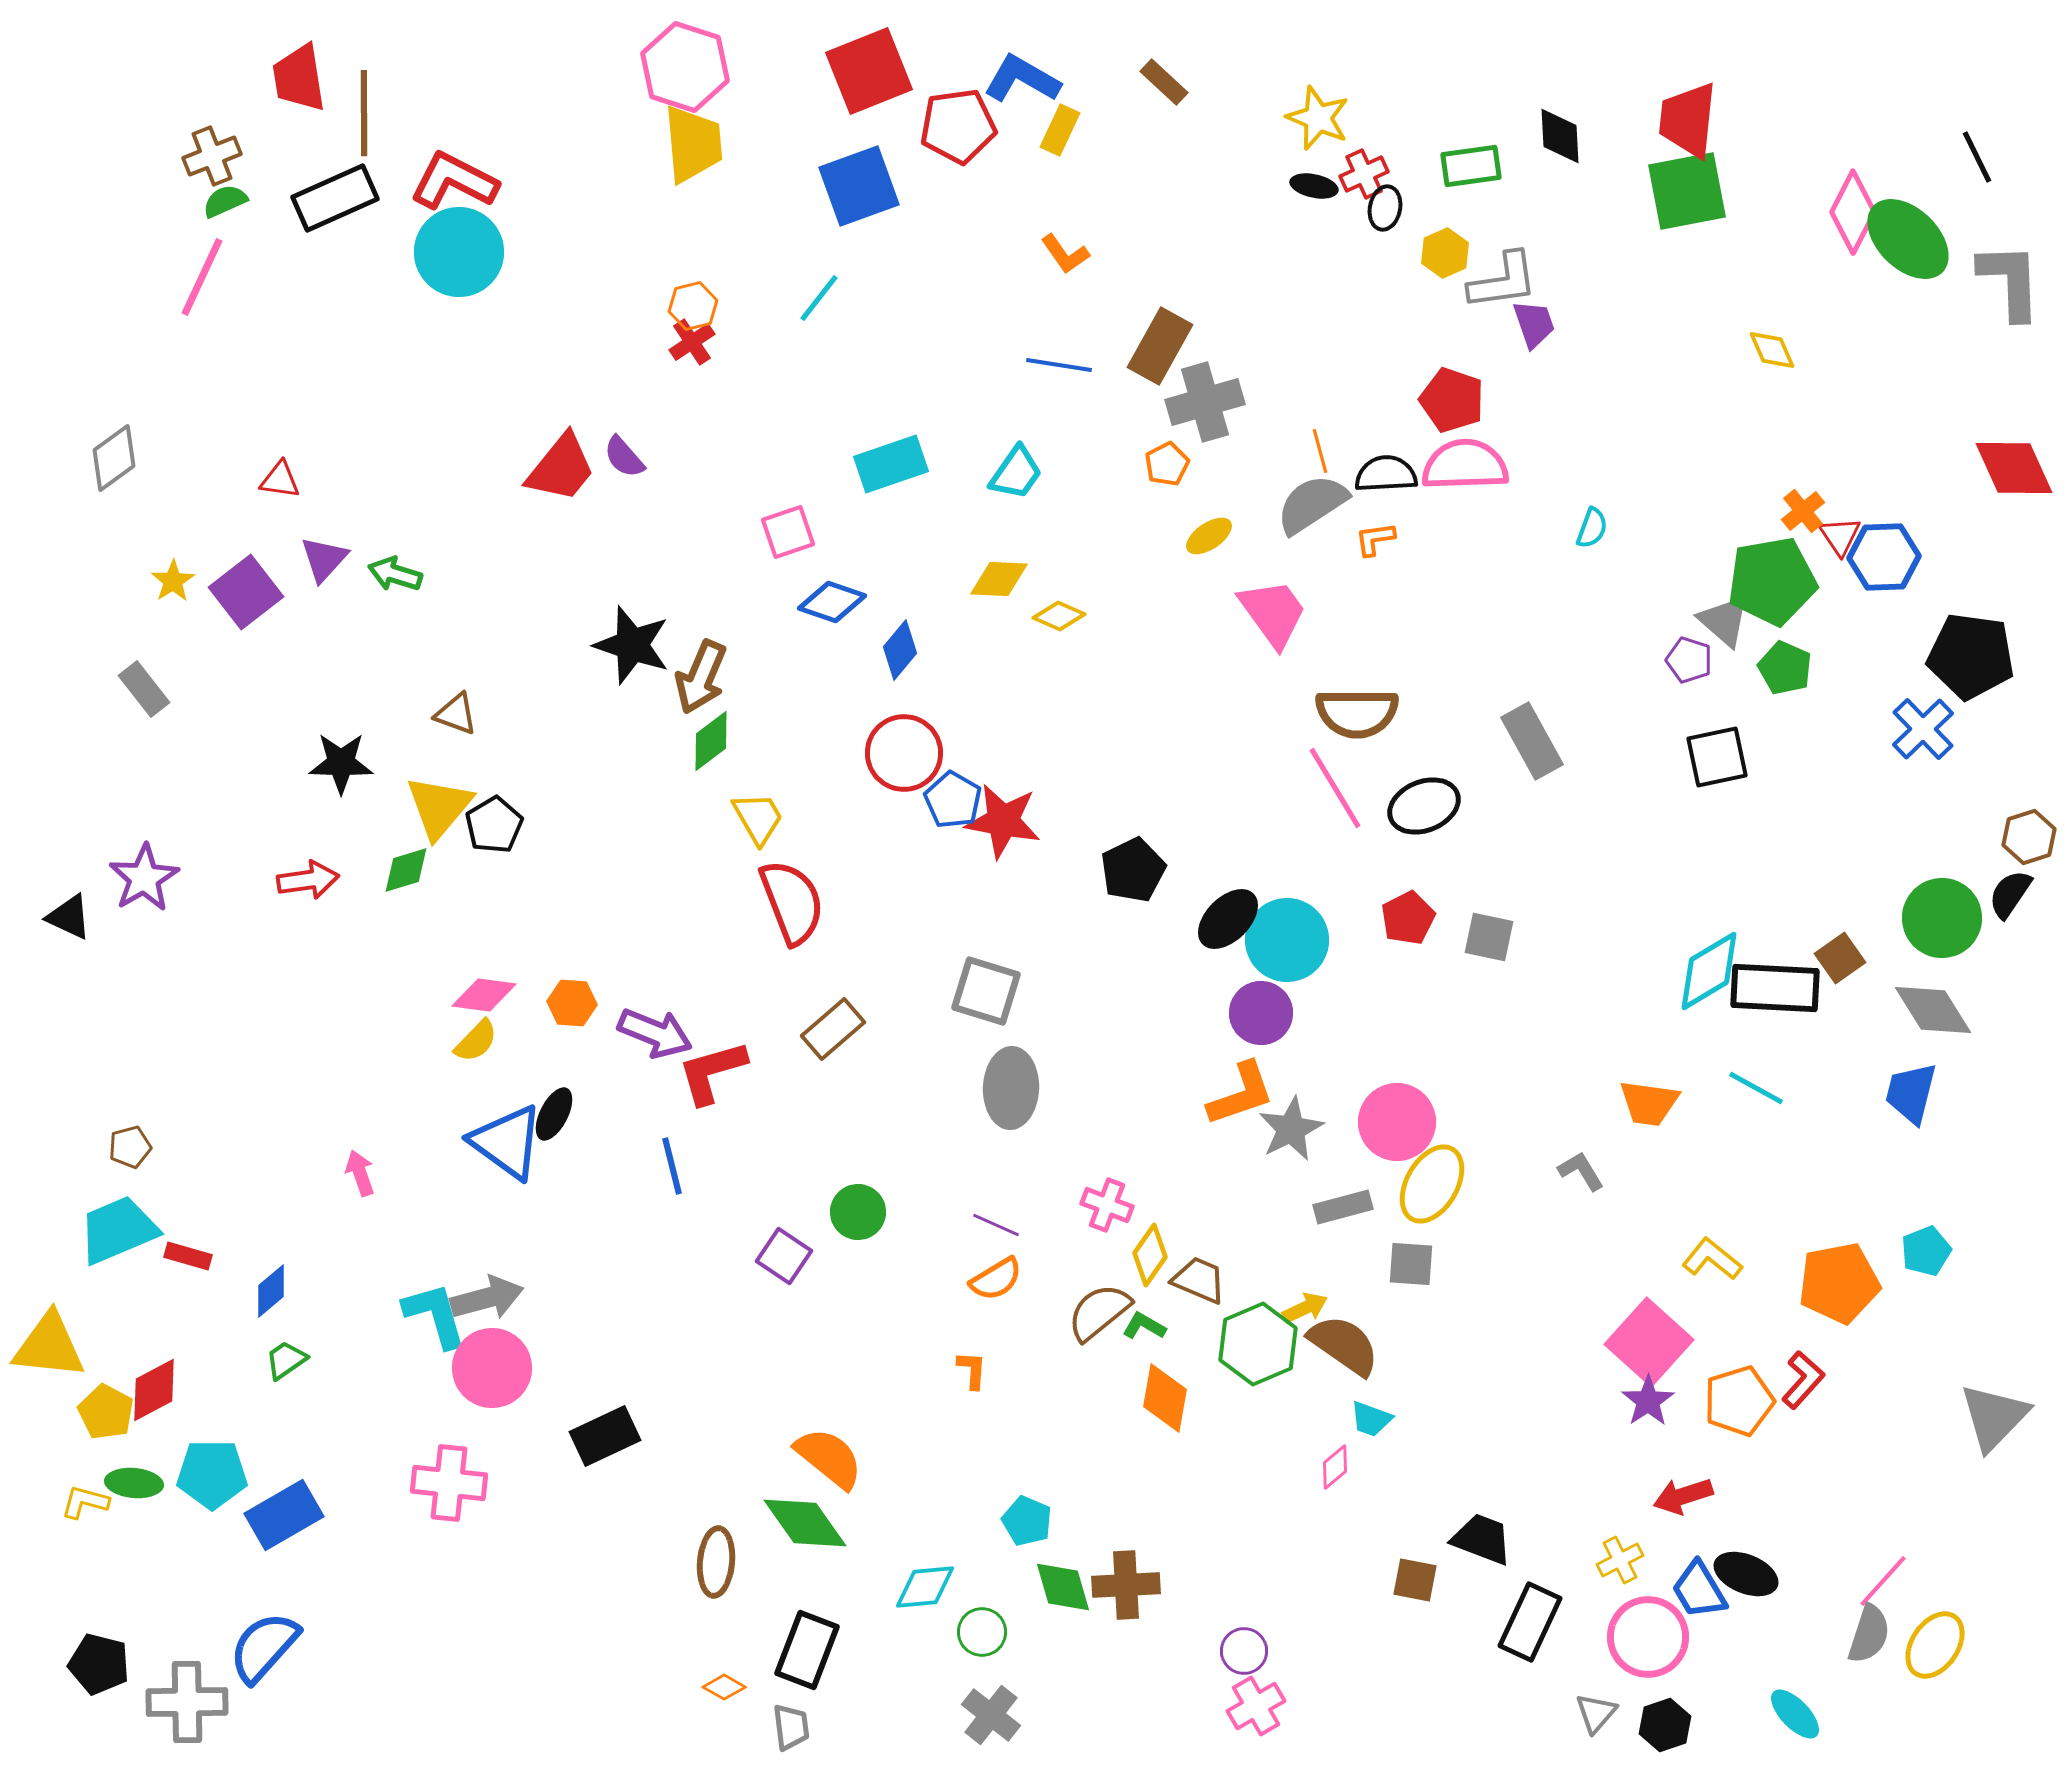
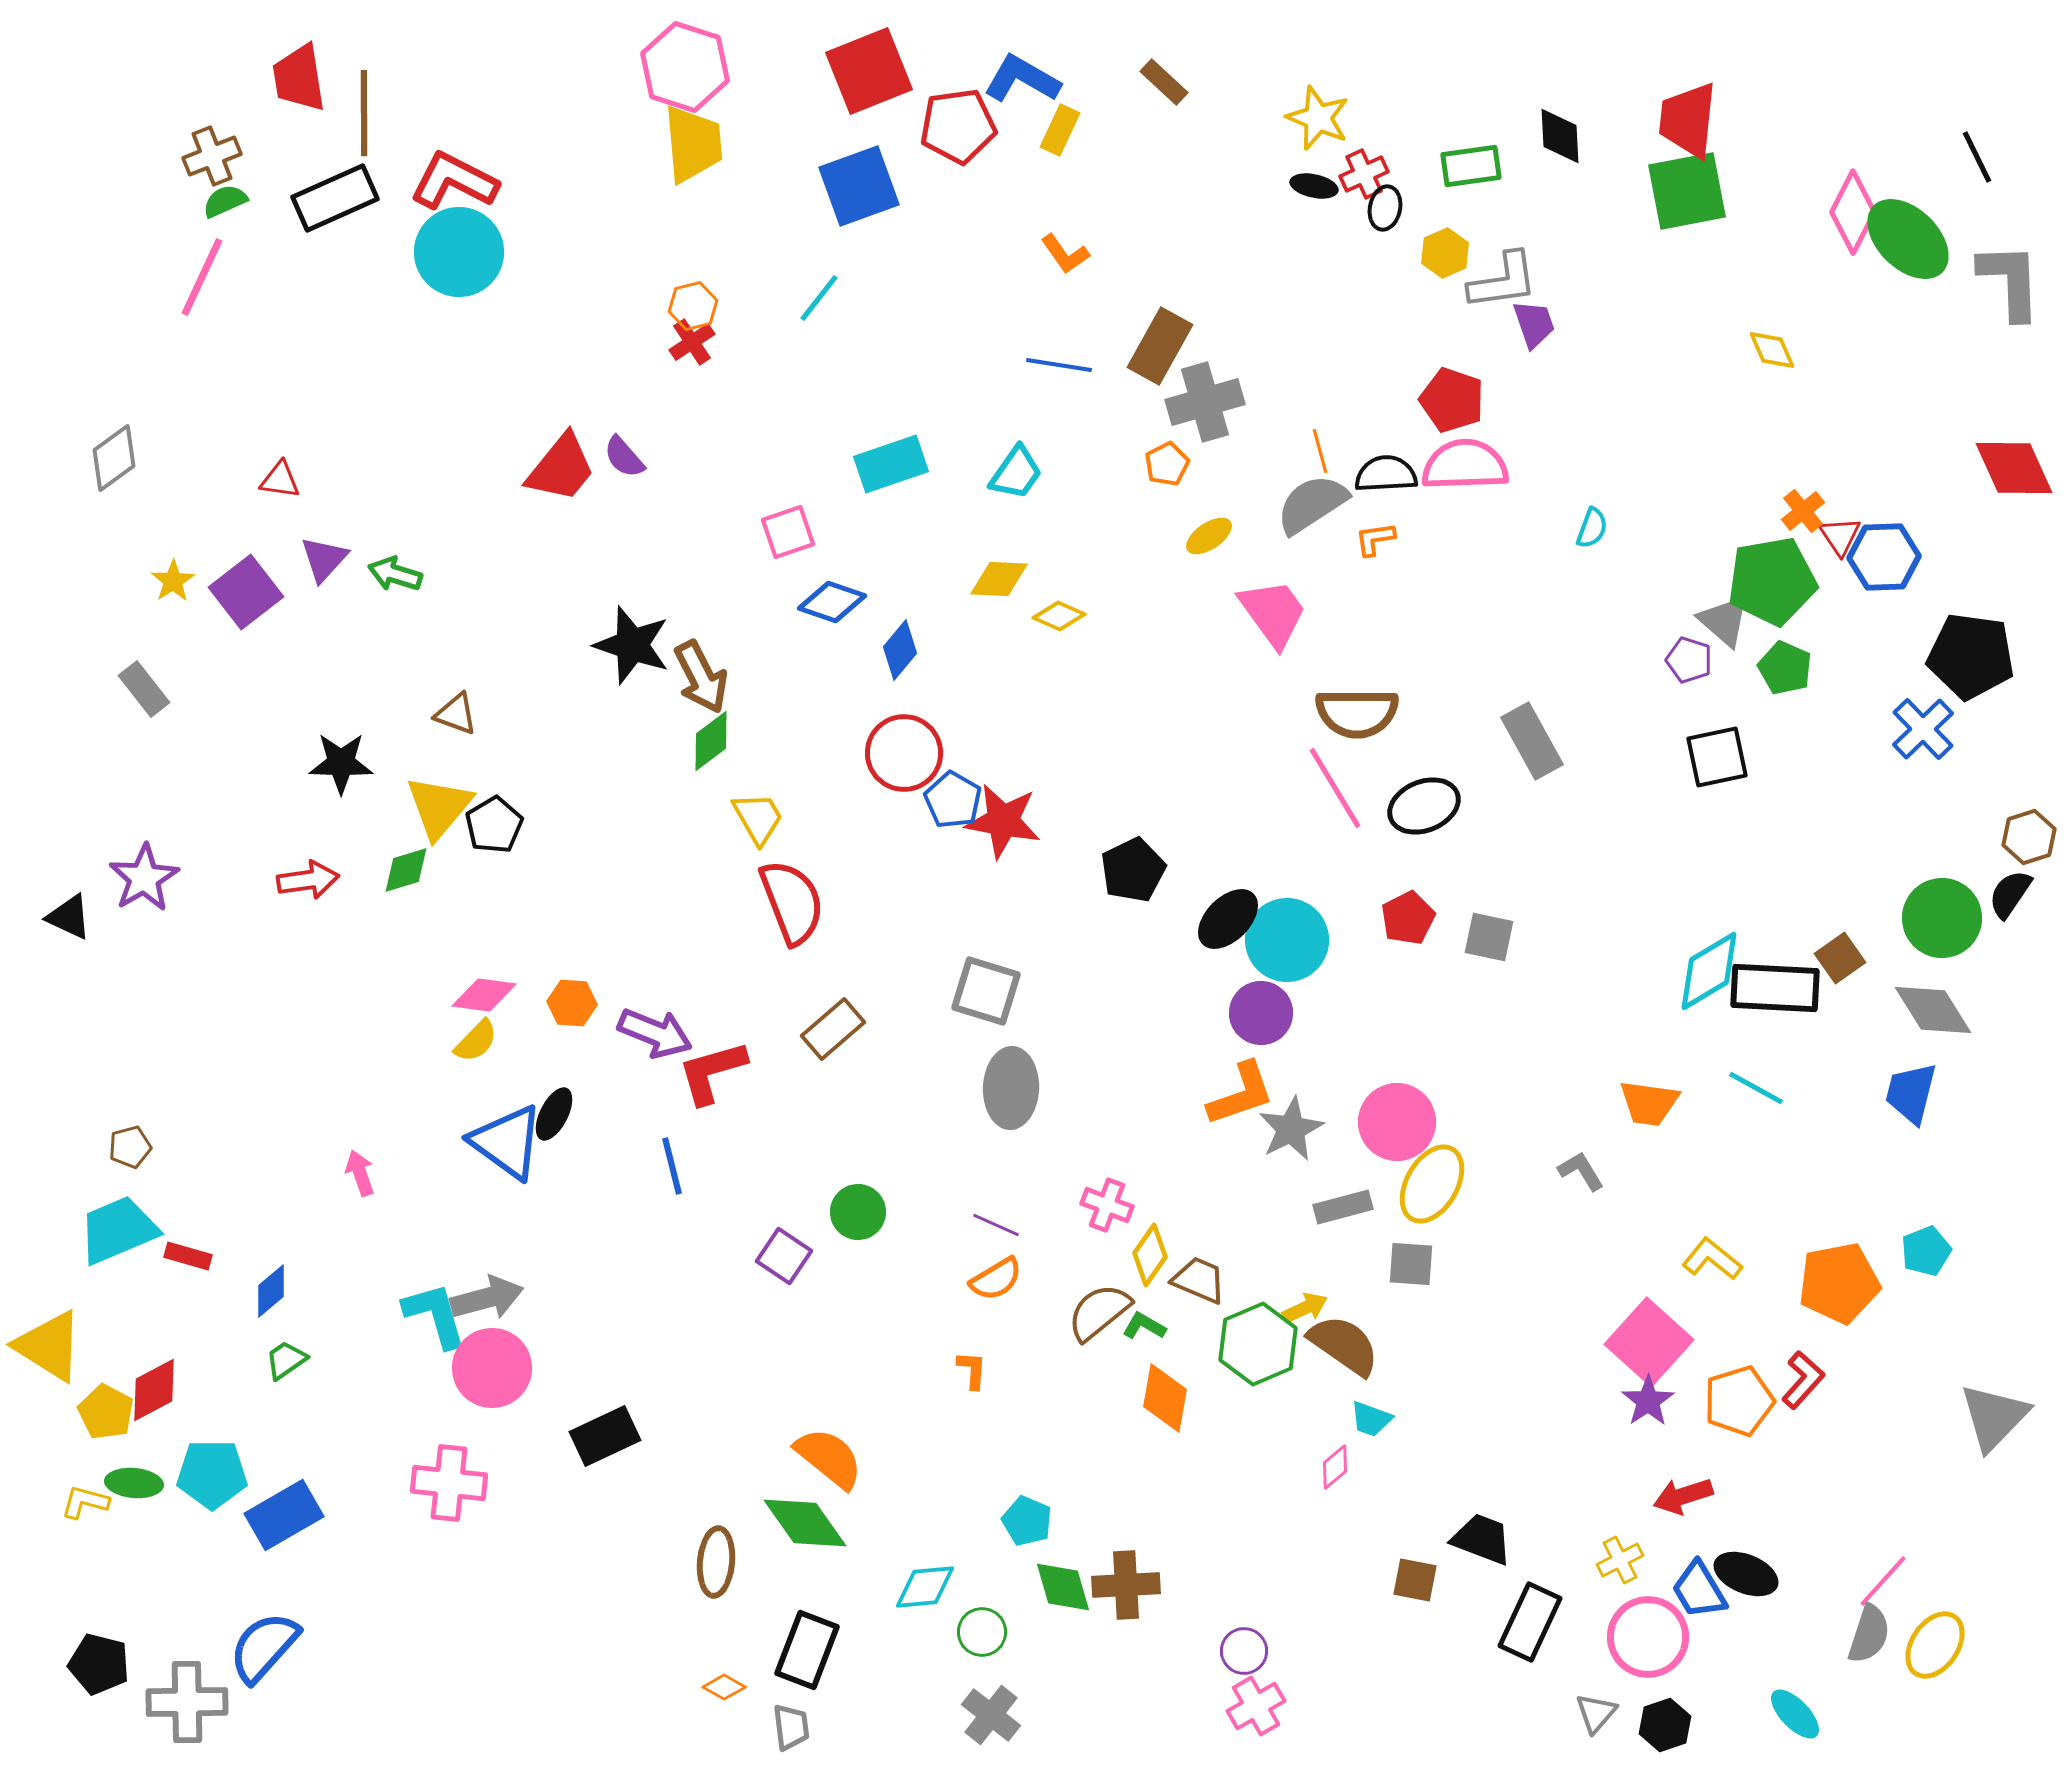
brown arrow at (701, 677): rotated 50 degrees counterclockwise
yellow triangle at (49, 1346): rotated 26 degrees clockwise
